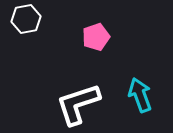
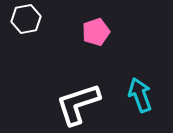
pink pentagon: moved 5 px up
